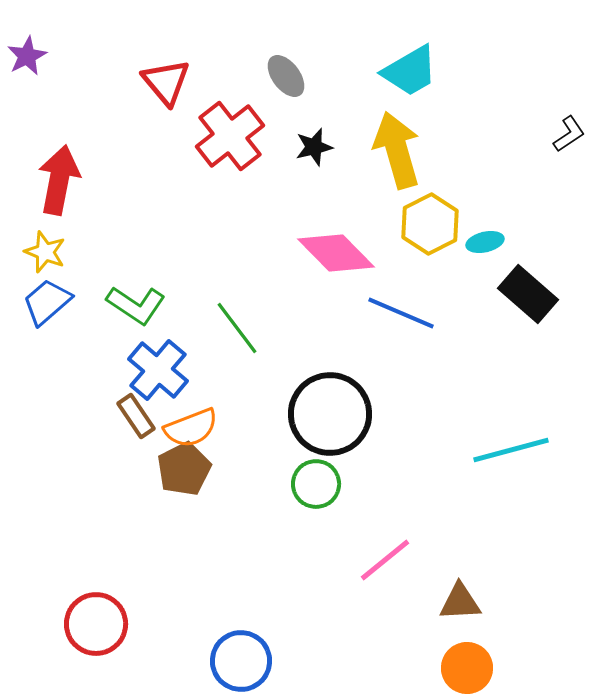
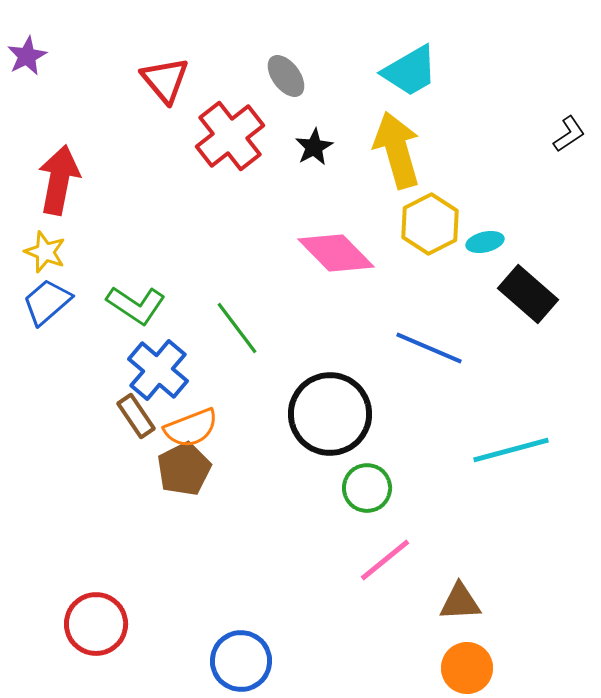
red triangle: moved 1 px left, 2 px up
black star: rotated 15 degrees counterclockwise
blue line: moved 28 px right, 35 px down
green circle: moved 51 px right, 4 px down
